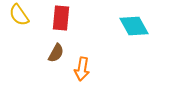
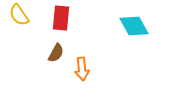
orange arrow: rotated 15 degrees counterclockwise
